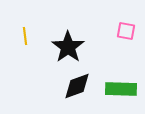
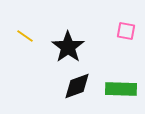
yellow line: rotated 48 degrees counterclockwise
